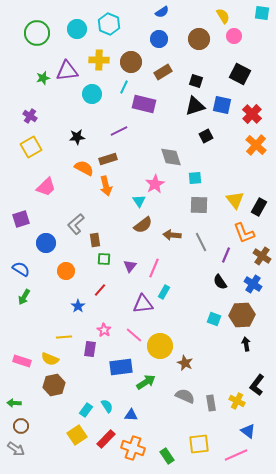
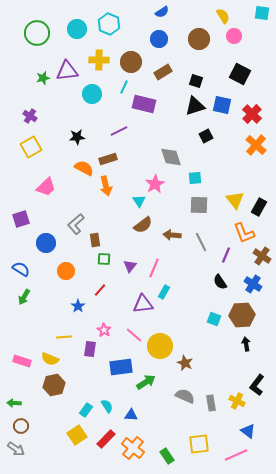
orange cross at (133, 448): rotated 20 degrees clockwise
